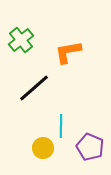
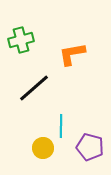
green cross: rotated 25 degrees clockwise
orange L-shape: moved 4 px right, 2 px down
purple pentagon: rotated 8 degrees counterclockwise
